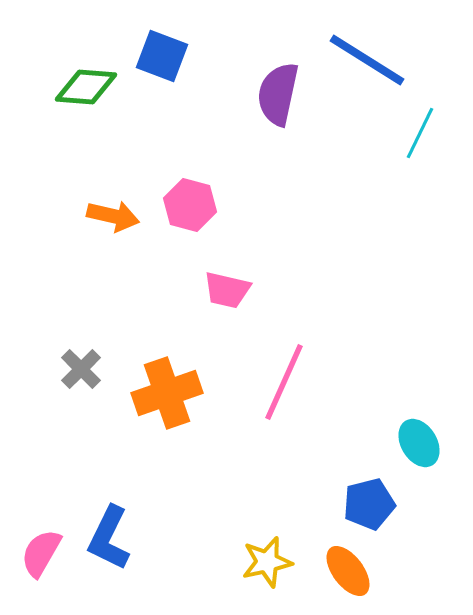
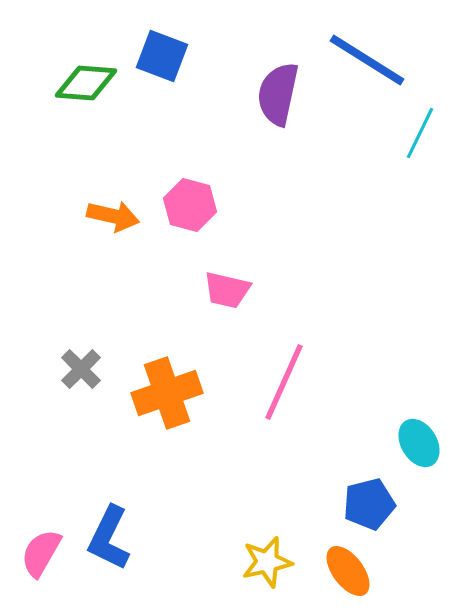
green diamond: moved 4 px up
